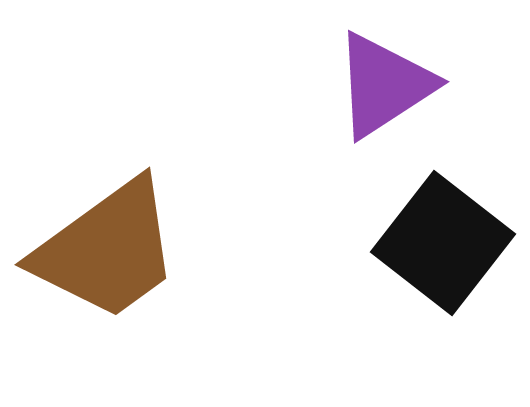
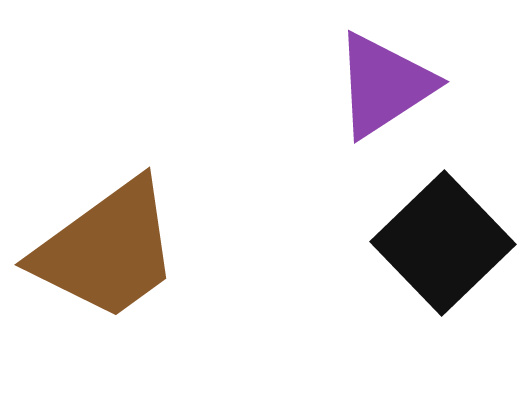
black square: rotated 8 degrees clockwise
